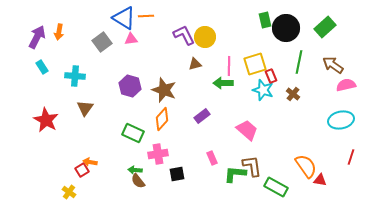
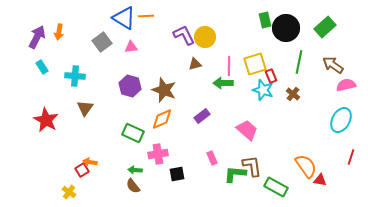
pink triangle at (131, 39): moved 8 px down
orange diamond at (162, 119): rotated 25 degrees clockwise
cyan ellipse at (341, 120): rotated 50 degrees counterclockwise
brown semicircle at (138, 181): moved 5 px left, 5 px down
